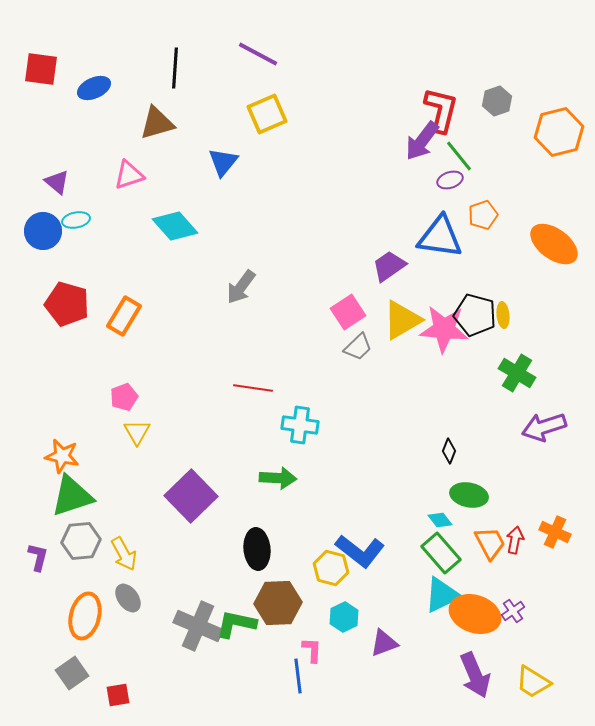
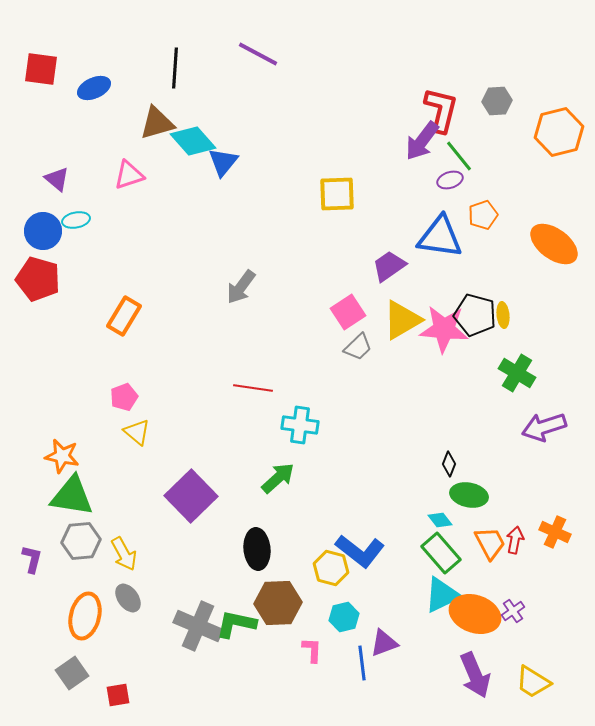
gray hexagon at (497, 101): rotated 16 degrees clockwise
yellow square at (267, 114): moved 70 px right, 80 px down; rotated 21 degrees clockwise
purple triangle at (57, 182): moved 3 px up
cyan diamond at (175, 226): moved 18 px right, 85 px up
red pentagon at (67, 304): moved 29 px left, 25 px up
yellow triangle at (137, 432): rotated 20 degrees counterclockwise
black diamond at (449, 451): moved 13 px down
green arrow at (278, 478): rotated 45 degrees counterclockwise
green triangle at (72, 496): rotated 27 degrees clockwise
purple L-shape at (38, 557): moved 6 px left, 2 px down
cyan hexagon at (344, 617): rotated 12 degrees clockwise
blue line at (298, 676): moved 64 px right, 13 px up
